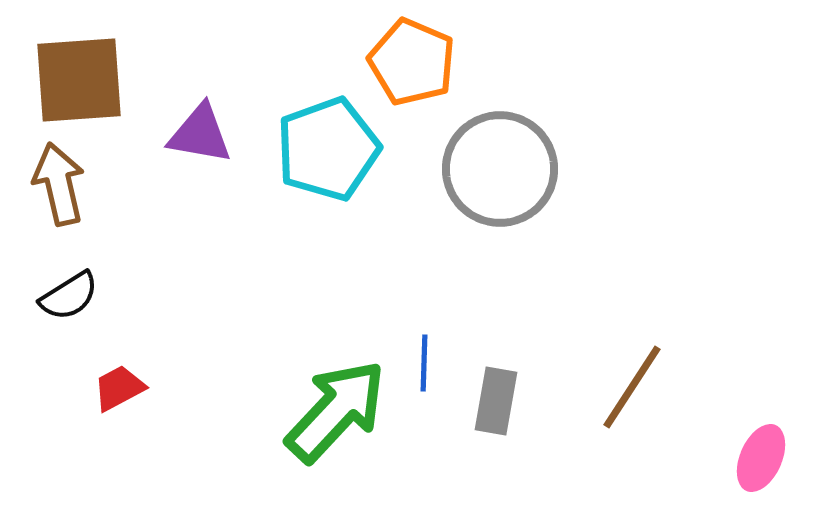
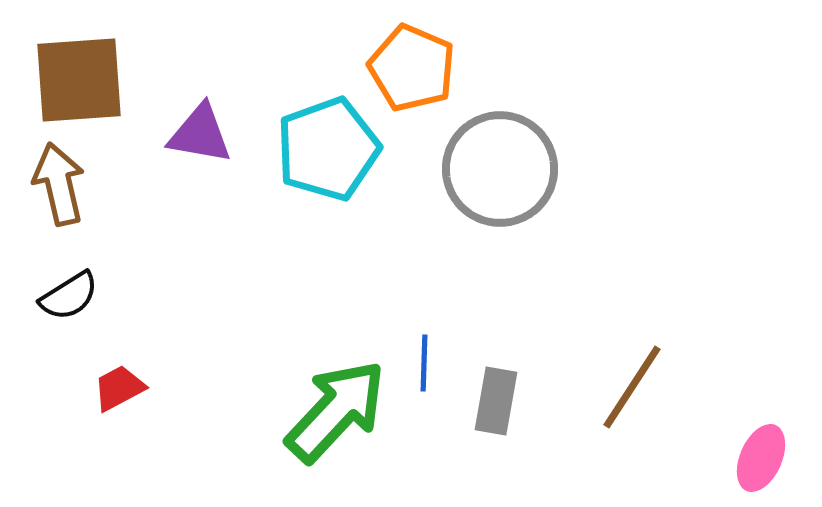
orange pentagon: moved 6 px down
